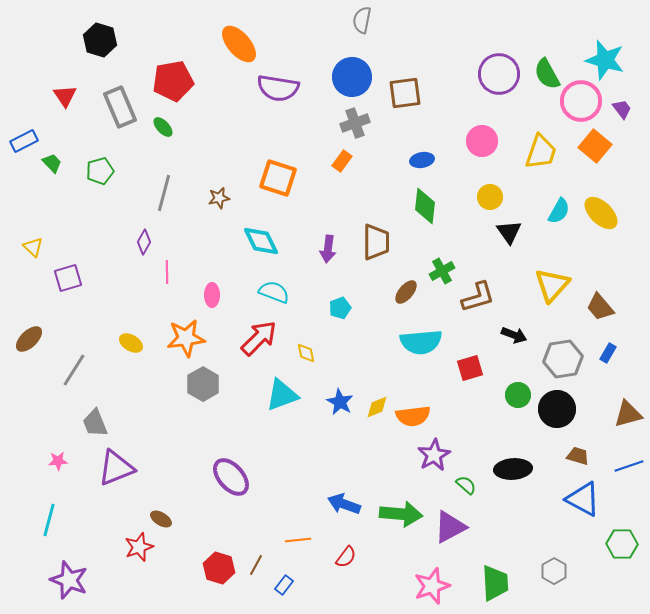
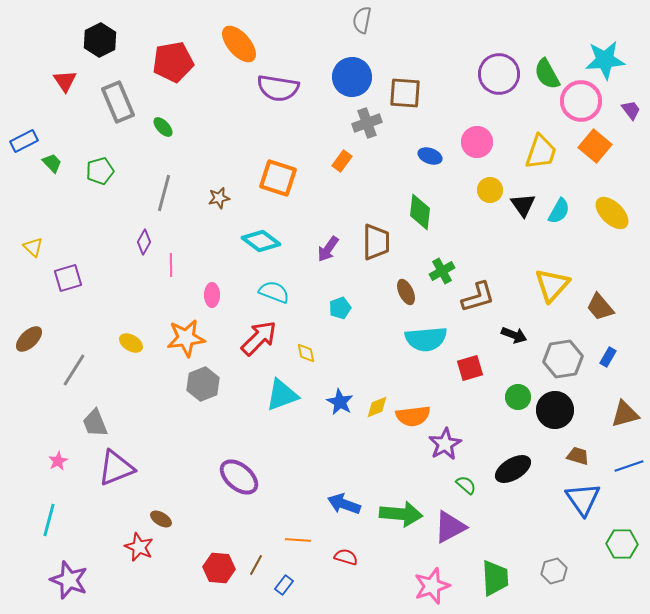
black hexagon at (100, 40): rotated 16 degrees clockwise
cyan star at (605, 60): rotated 21 degrees counterclockwise
red pentagon at (173, 81): moved 19 px up
brown square at (405, 93): rotated 12 degrees clockwise
red triangle at (65, 96): moved 15 px up
gray rectangle at (120, 107): moved 2 px left, 5 px up
purple trapezoid at (622, 109): moved 9 px right, 1 px down
gray cross at (355, 123): moved 12 px right
pink circle at (482, 141): moved 5 px left, 1 px down
blue ellipse at (422, 160): moved 8 px right, 4 px up; rotated 30 degrees clockwise
yellow circle at (490, 197): moved 7 px up
green diamond at (425, 206): moved 5 px left, 6 px down
yellow ellipse at (601, 213): moved 11 px right
black triangle at (509, 232): moved 14 px right, 27 px up
cyan diamond at (261, 241): rotated 27 degrees counterclockwise
purple arrow at (328, 249): rotated 28 degrees clockwise
pink line at (167, 272): moved 4 px right, 7 px up
brown ellipse at (406, 292): rotated 65 degrees counterclockwise
cyan semicircle at (421, 342): moved 5 px right, 3 px up
blue rectangle at (608, 353): moved 4 px down
gray hexagon at (203, 384): rotated 8 degrees clockwise
green circle at (518, 395): moved 2 px down
black circle at (557, 409): moved 2 px left, 1 px down
brown triangle at (628, 414): moved 3 px left
purple star at (434, 455): moved 11 px right, 11 px up
pink star at (58, 461): rotated 24 degrees counterclockwise
black ellipse at (513, 469): rotated 27 degrees counterclockwise
purple ellipse at (231, 477): moved 8 px right; rotated 9 degrees counterclockwise
blue triangle at (583, 499): rotated 27 degrees clockwise
orange line at (298, 540): rotated 10 degrees clockwise
red star at (139, 547): rotated 28 degrees counterclockwise
red semicircle at (346, 557): rotated 110 degrees counterclockwise
red hexagon at (219, 568): rotated 12 degrees counterclockwise
gray hexagon at (554, 571): rotated 15 degrees clockwise
green trapezoid at (495, 583): moved 5 px up
